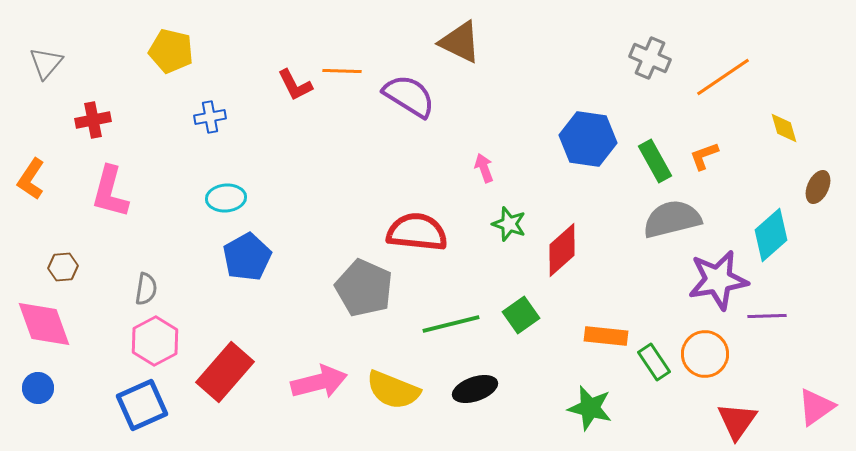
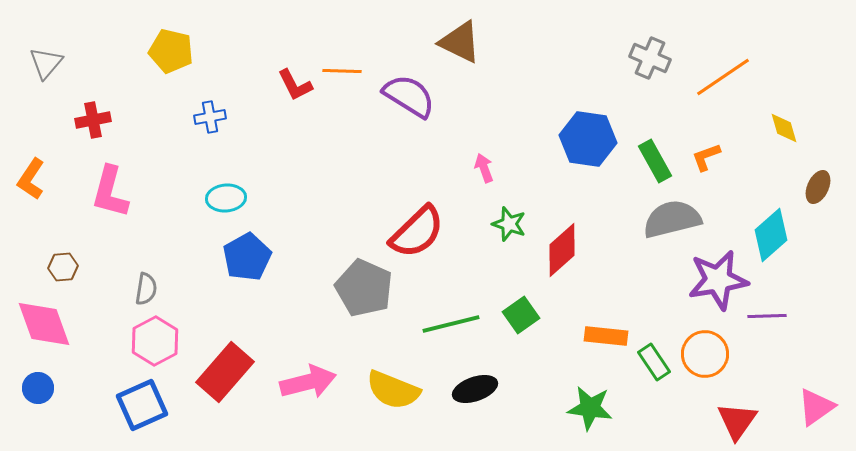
orange L-shape at (704, 156): moved 2 px right, 1 px down
red semicircle at (417, 232): rotated 130 degrees clockwise
pink arrow at (319, 382): moved 11 px left
green star at (590, 408): rotated 6 degrees counterclockwise
